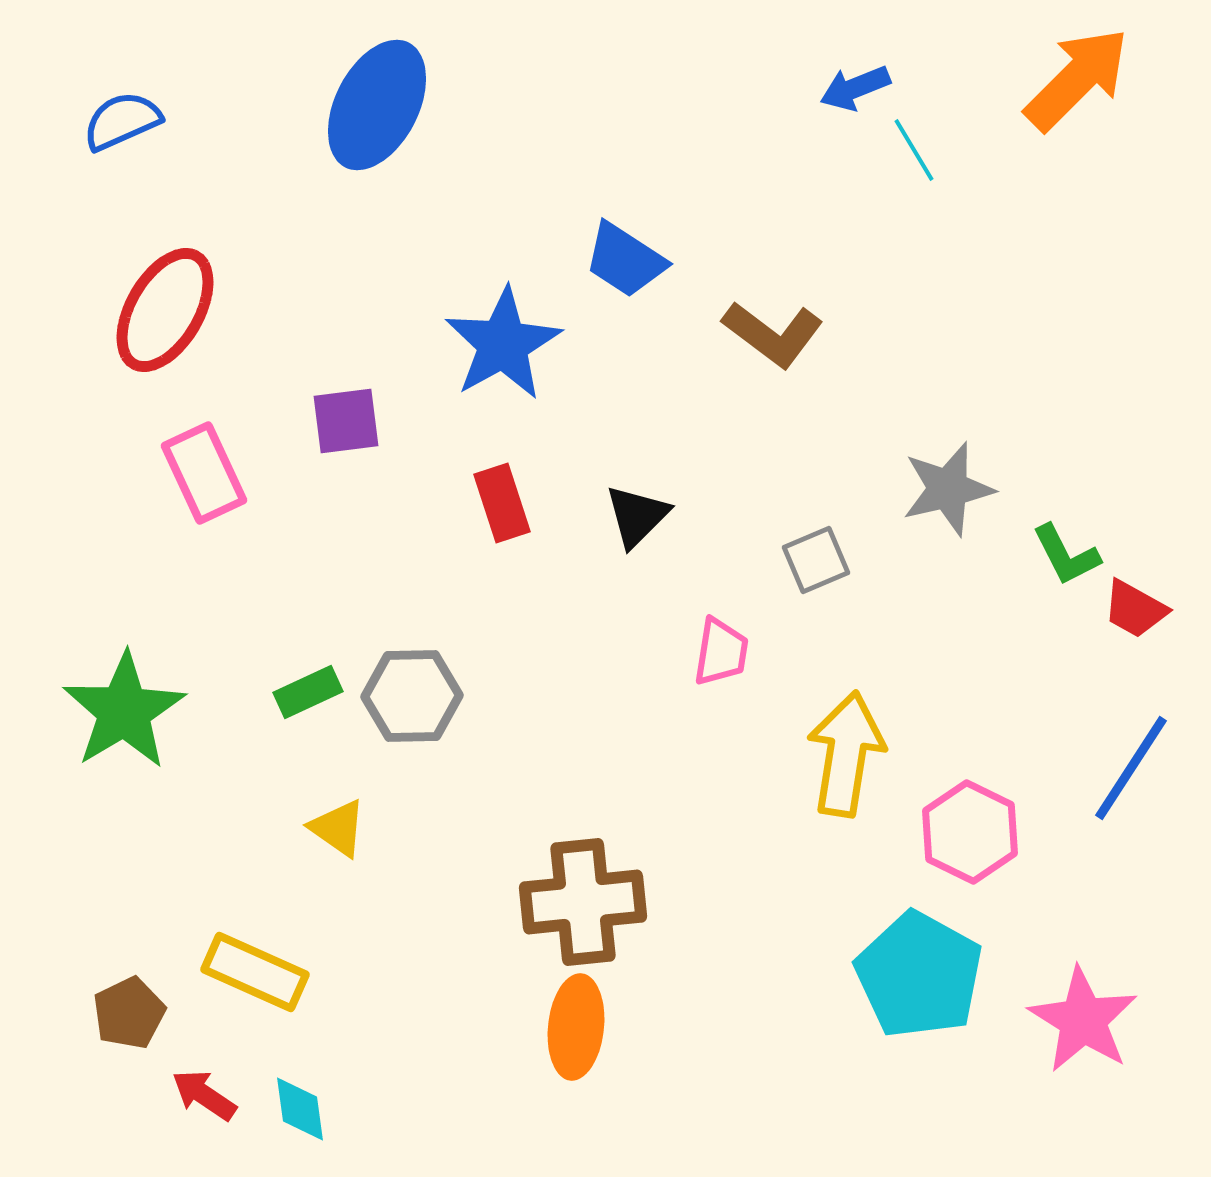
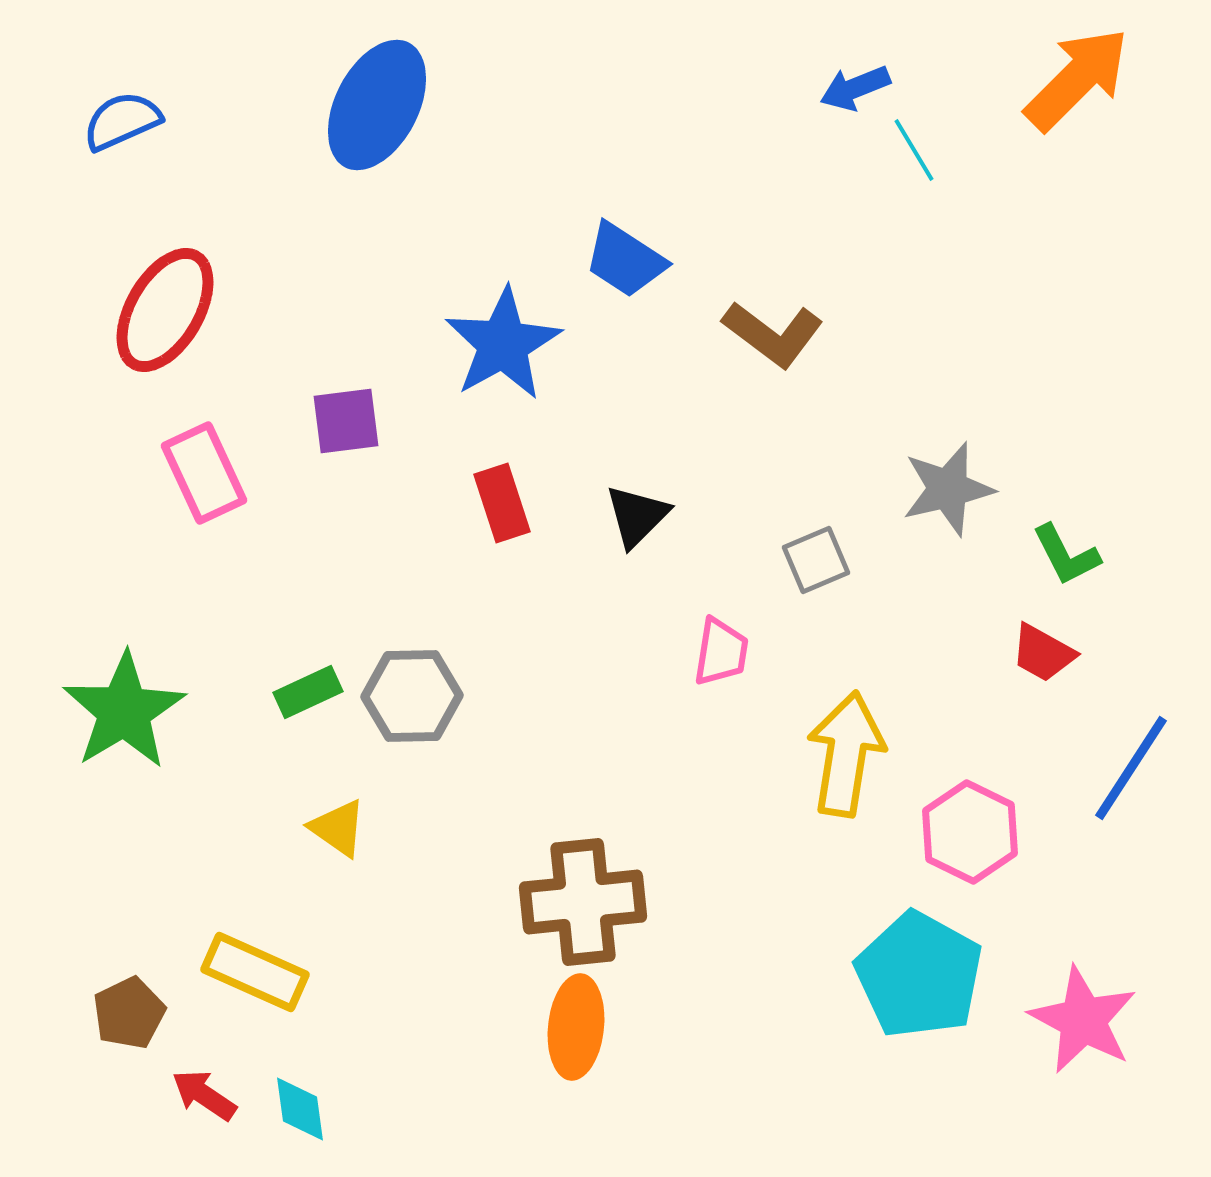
red trapezoid: moved 92 px left, 44 px down
pink star: rotated 4 degrees counterclockwise
